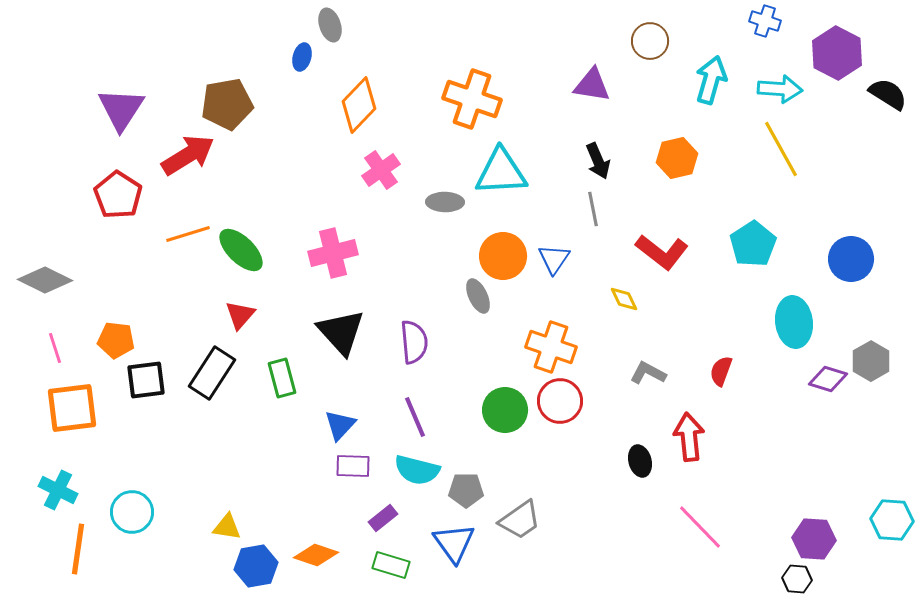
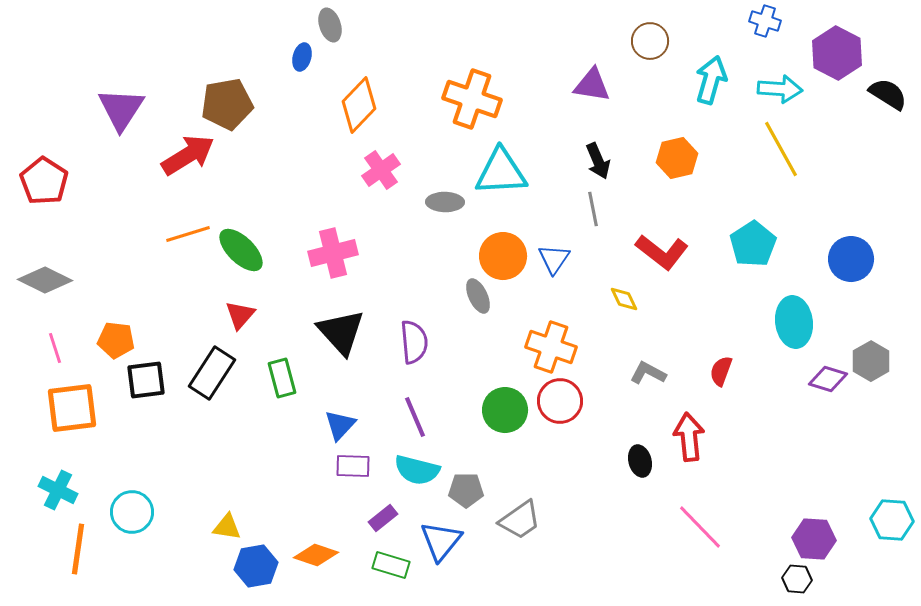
red pentagon at (118, 195): moved 74 px left, 14 px up
blue triangle at (454, 543): moved 13 px left, 2 px up; rotated 15 degrees clockwise
